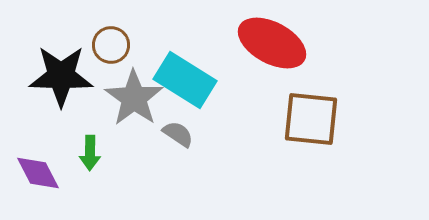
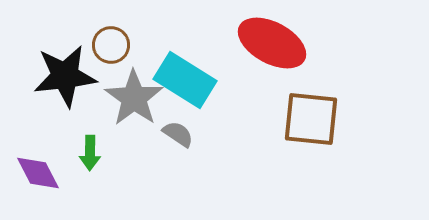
black star: moved 4 px right; rotated 8 degrees counterclockwise
